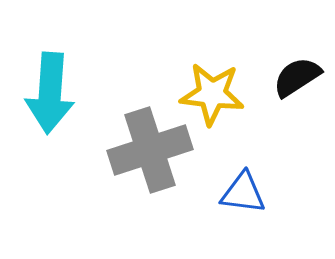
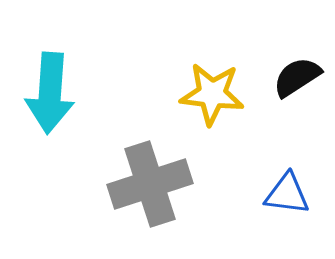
gray cross: moved 34 px down
blue triangle: moved 44 px right, 1 px down
